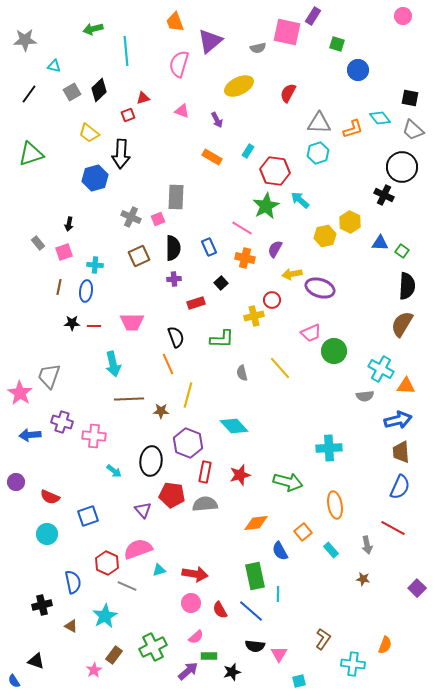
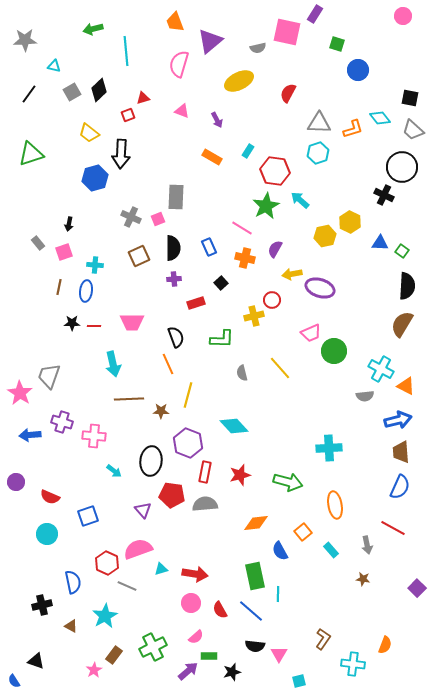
purple rectangle at (313, 16): moved 2 px right, 2 px up
yellow ellipse at (239, 86): moved 5 px up
orange triangle at (406, 386): rotated 24 degrees clockwise
cyan triangle at (159, 570): moved 2 px right, 1 px up
